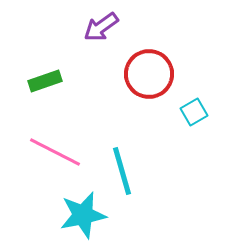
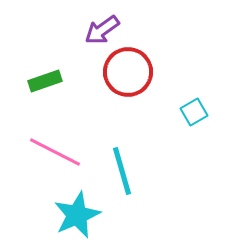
purple arrow: moved 1 px right, 3 px down
red circle: moved 21 px left, 2 px up
cyan star: moved 6 px left; rotated 12 degrees counterclockwise
